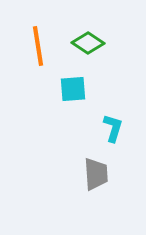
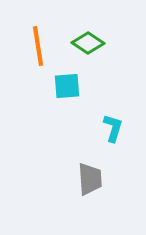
cyan square: moved 6 px left, 3 px up
gray trapezoid: moved 6 px left, 5 px down
